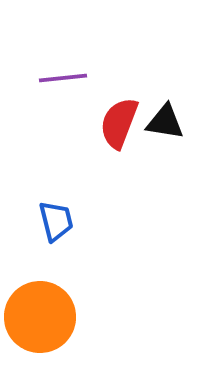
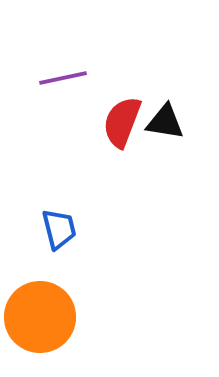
purple line: rotated 6 degrees counterclockwise
red semicircle: moved 3 px right, 1 px up
blue trapezoid: moved 3 px right, 8 px down
